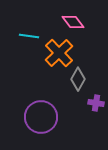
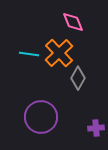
pink diamond: rotated 15 degrees clockwise
cyan line: moved 18 px down
gray diamond: moved 1 px up
purple cross: moved 25 px down; rotated 14 degrees counterclockwise
